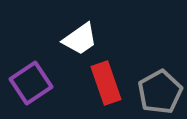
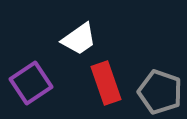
white trapezoid: moved 1 px left
gray pentagon: rotated 24 degrees counterclockwise
